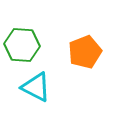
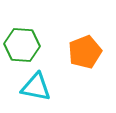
cyan triangle: rotated 16 degrees counterclockwise
